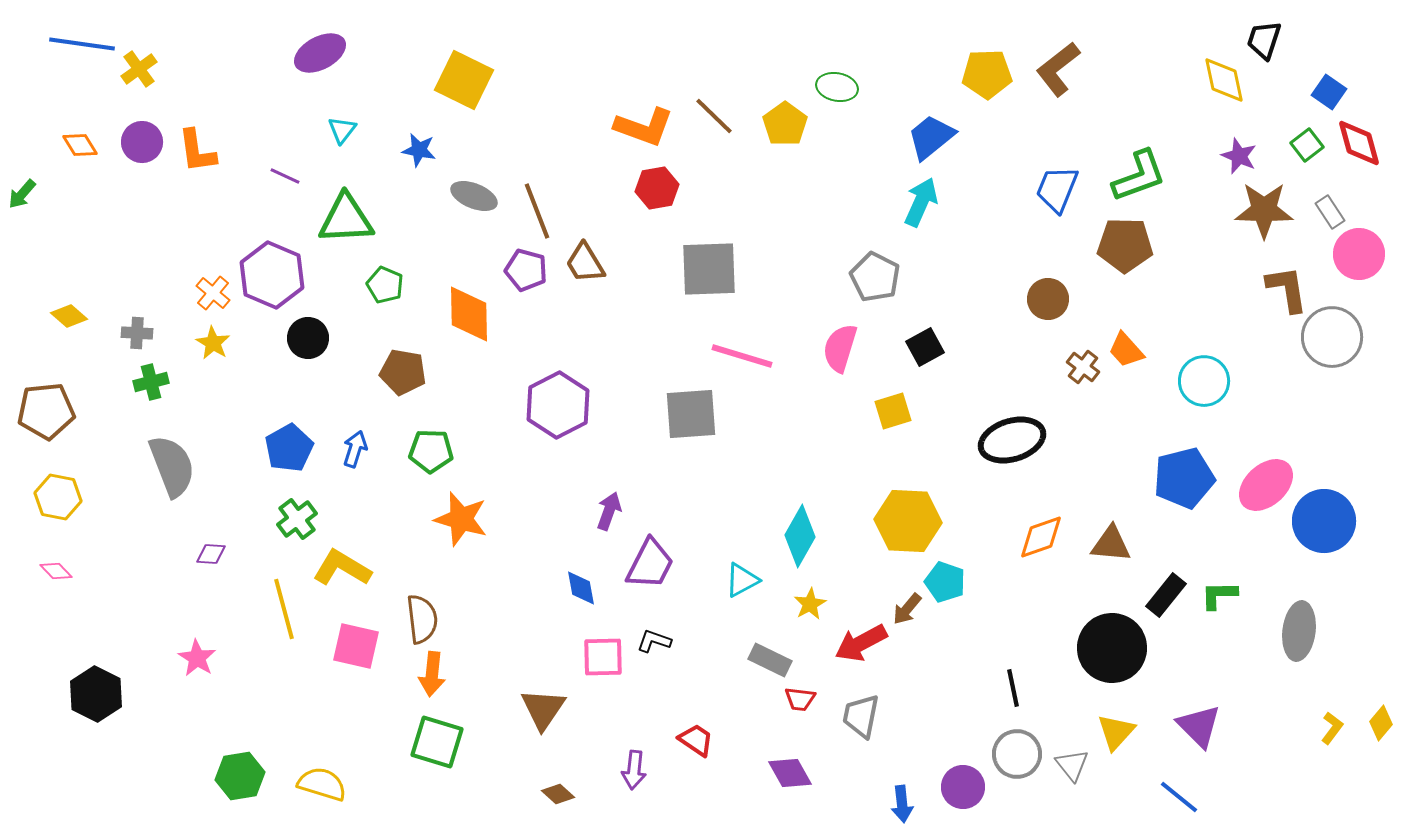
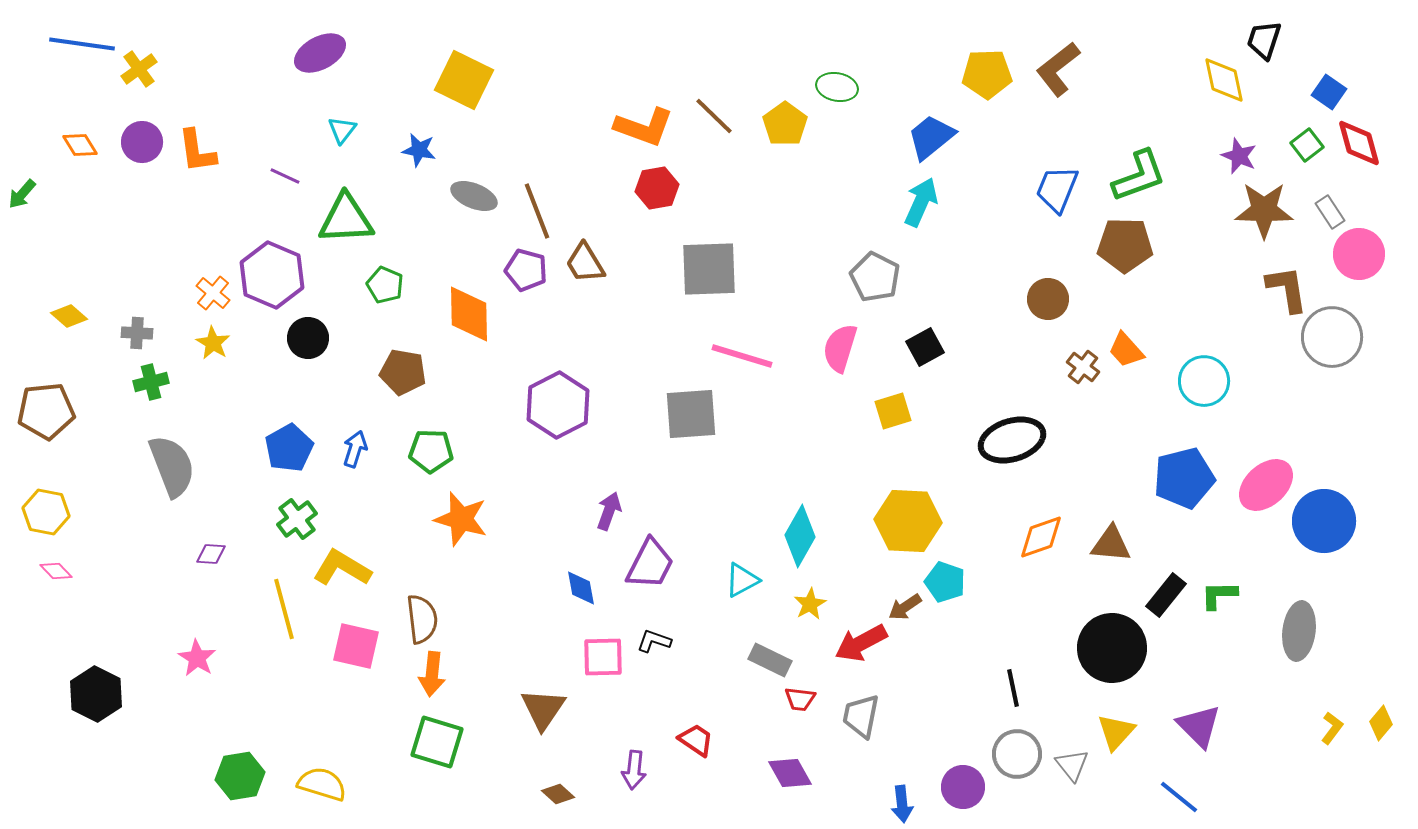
yellow hexagon at (58, 497): moved 12 px left, 15 px down
brown arrow at (907, 609): moved 2 px left, 2 px up; rotated 16 degrees clockwise
